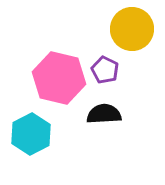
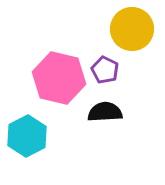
black semicircle: moved 1 px right, 2 px up
cyan hexagon: moved 4 px left, 2 px down
